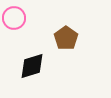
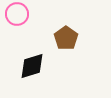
pink circle: moved 3 px right, 4 px up
